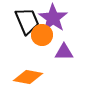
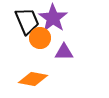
orange circle: moved 2 px left, 3 px down
orange diamond: moved 5 px right, 2 px down
